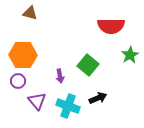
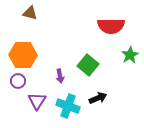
purple triangle: rotated 12 degrees clockwise
